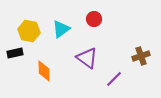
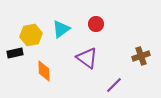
red circle: moved 2 px right, 5 px down
yellow hexagon: moved 2 px right, 4 px down; rotated 20 degrees counterclockwise
purple line: moved 6 px down
